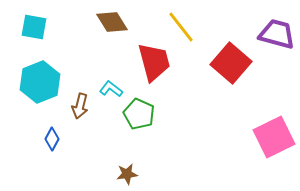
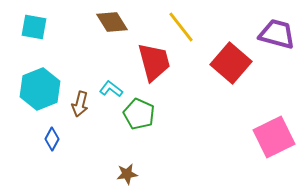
cyan hexagon: moved 7 px down
brown arrow: moved 2 px up
